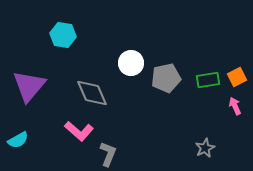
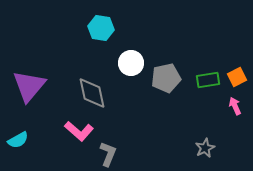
cyan hexagon: moved 38 px right, 7 px up
gray diamond: rotated 12 degrees clockwise
